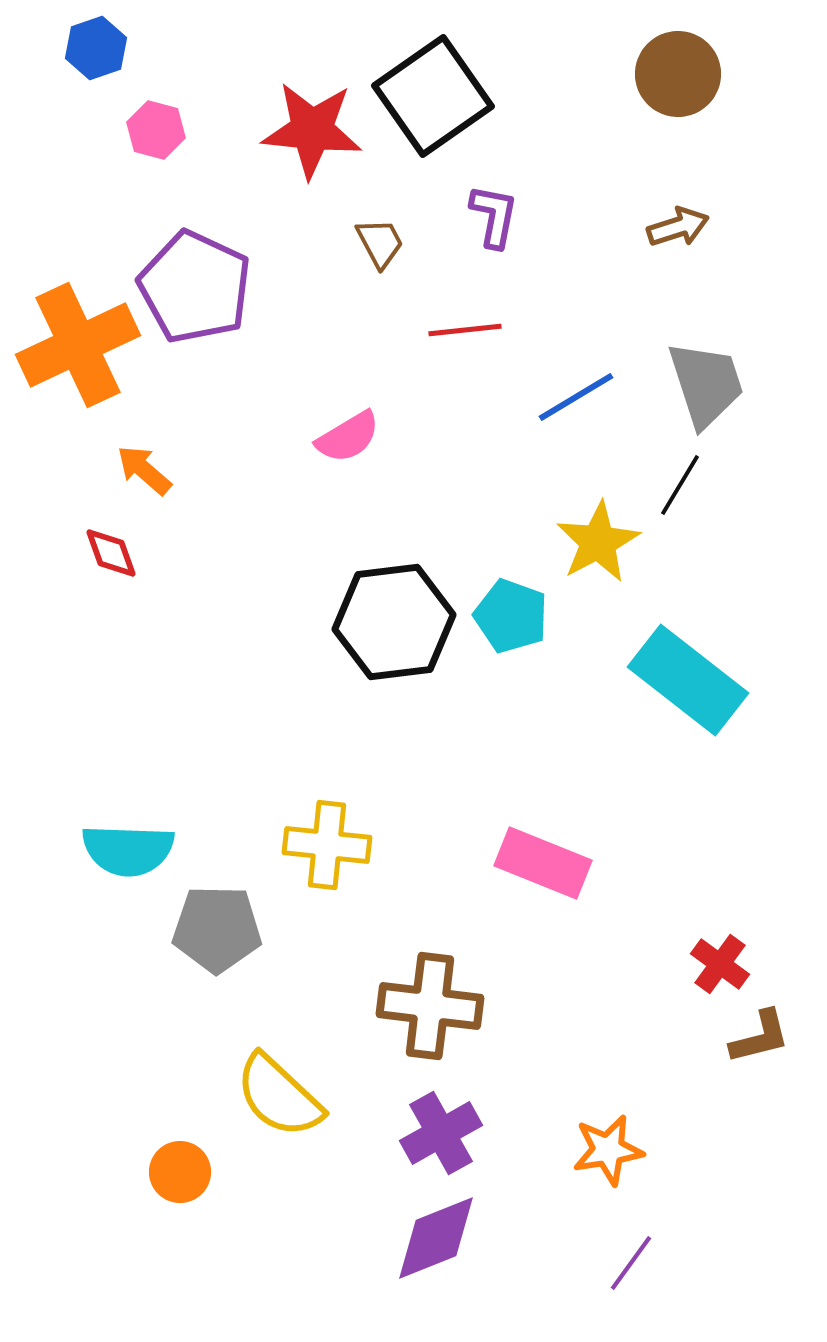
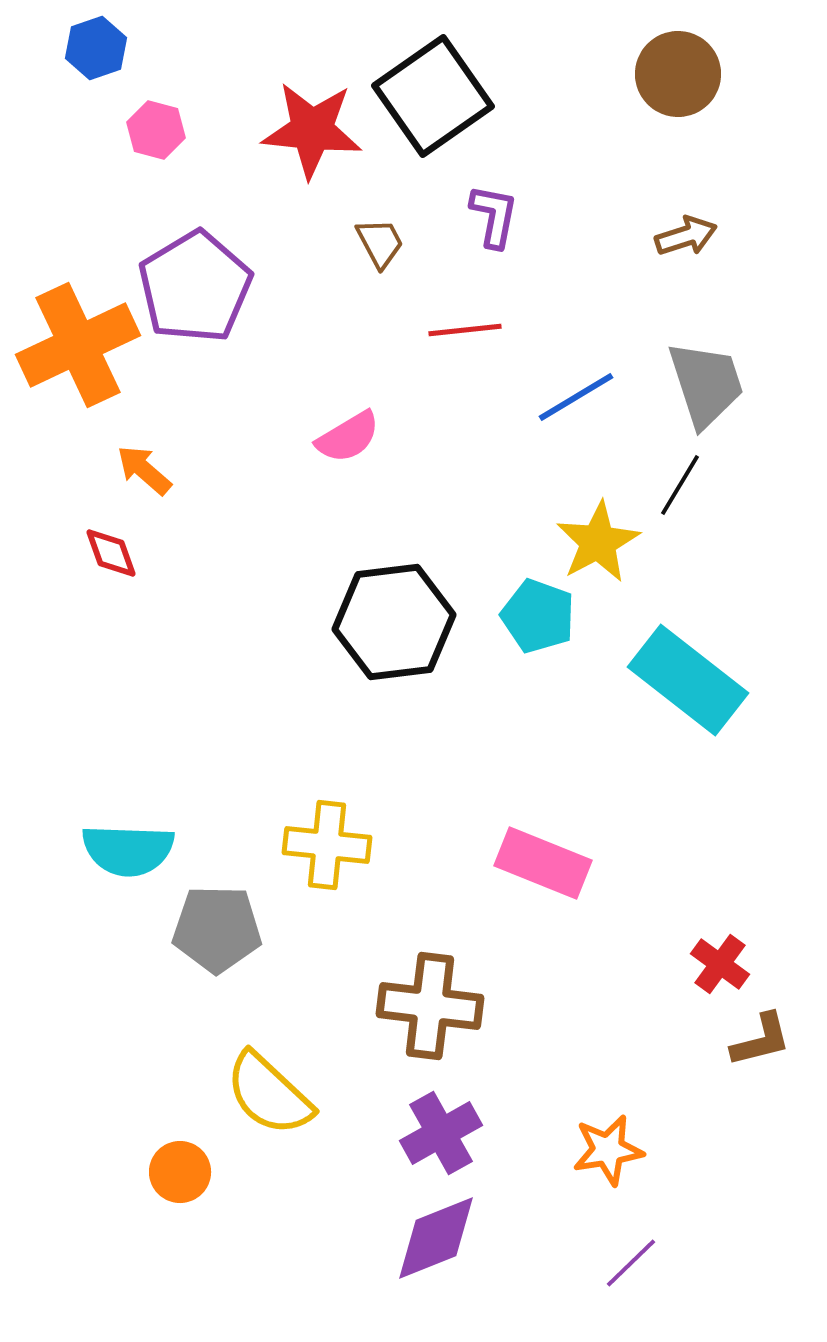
brown arrow: moved 8 px right, 9 px down
purple pentagon: rotated 16 degrees clockwise
cyan pentagon: moved 27 px right
brown L-shape: moved 1 px right, 3 px down
yellow semicircle: moved 10 px left, 2 px up
purple line: rotated 10 degrees clockwise
